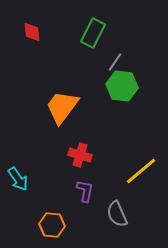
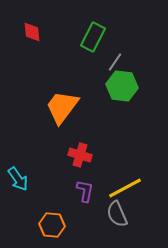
green rectangle: moved 4 px down
yellow line: moved 16 px left, 17 px down; rotated 12 degrees clockwise
